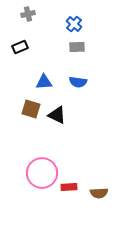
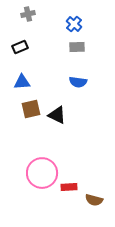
blue triangle: moved 22 px left
brown square: rotated 30 degrees counterclockwise
brown semicircle: moved 5 px left, 7 px down; rotated 18 degrees clockwise
